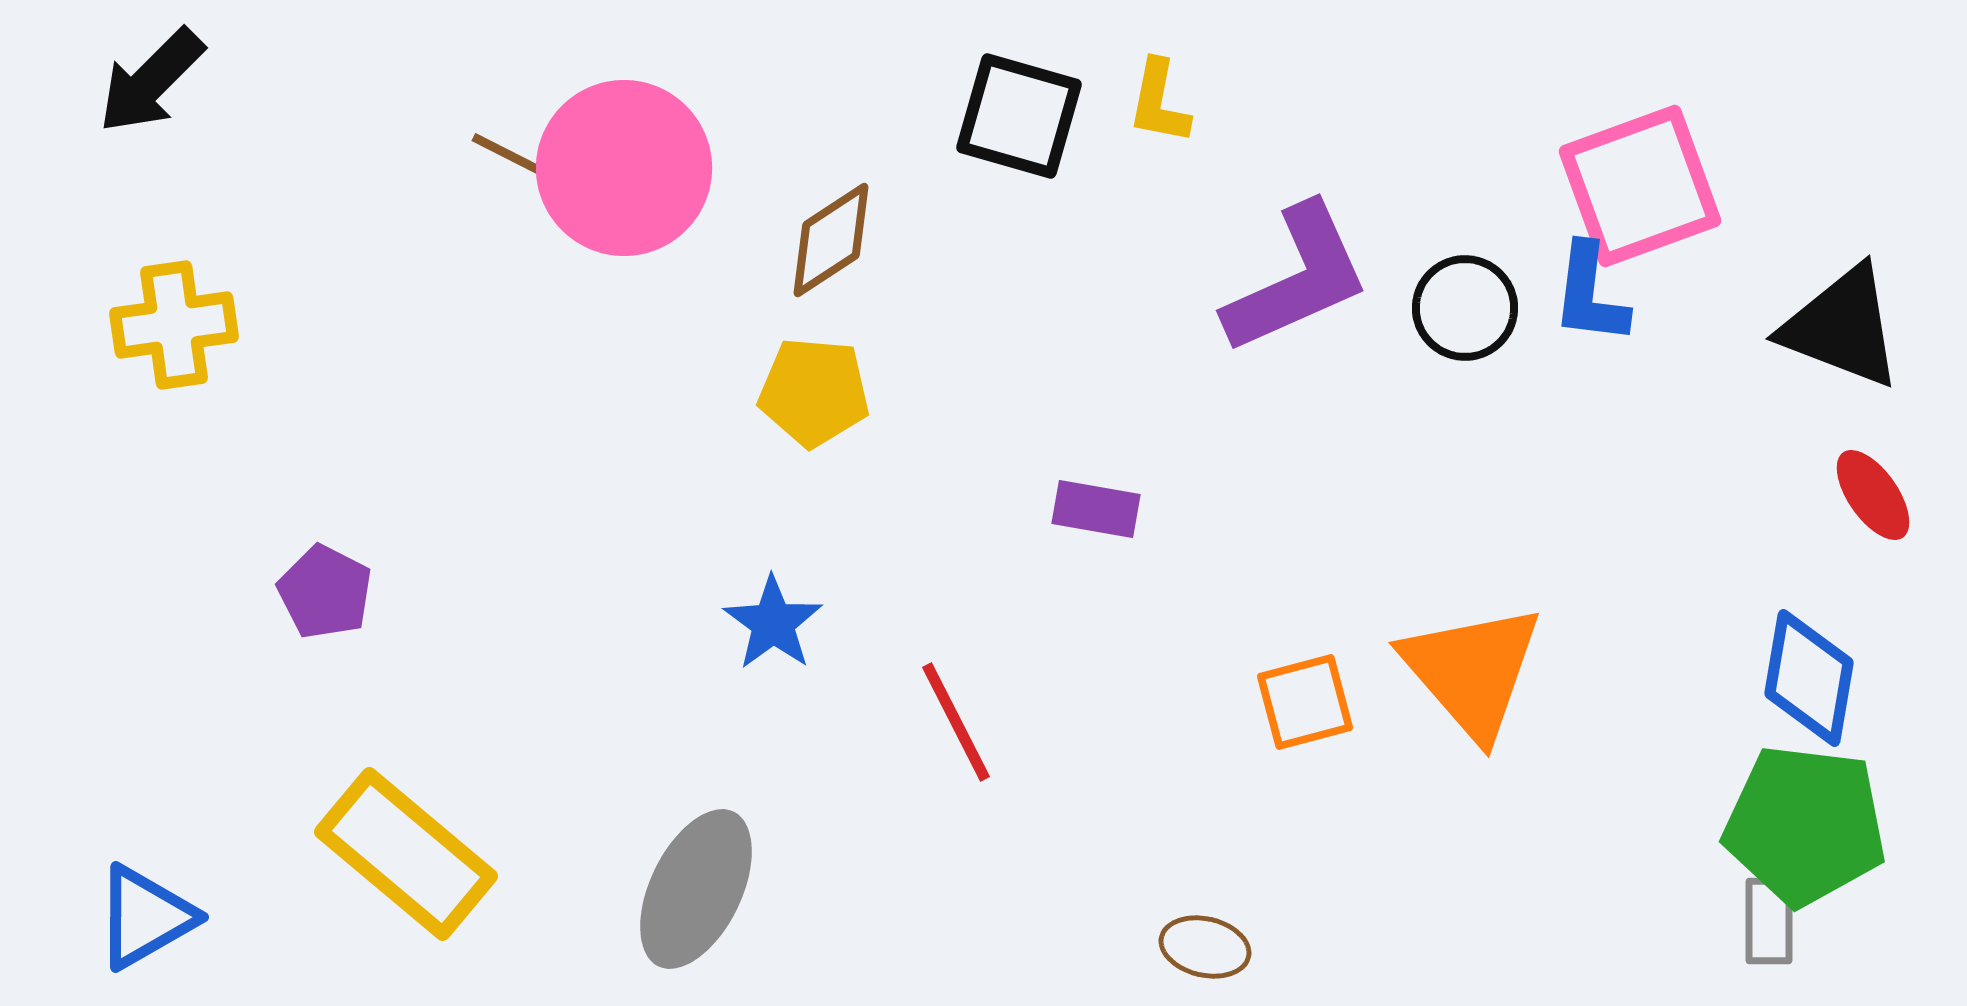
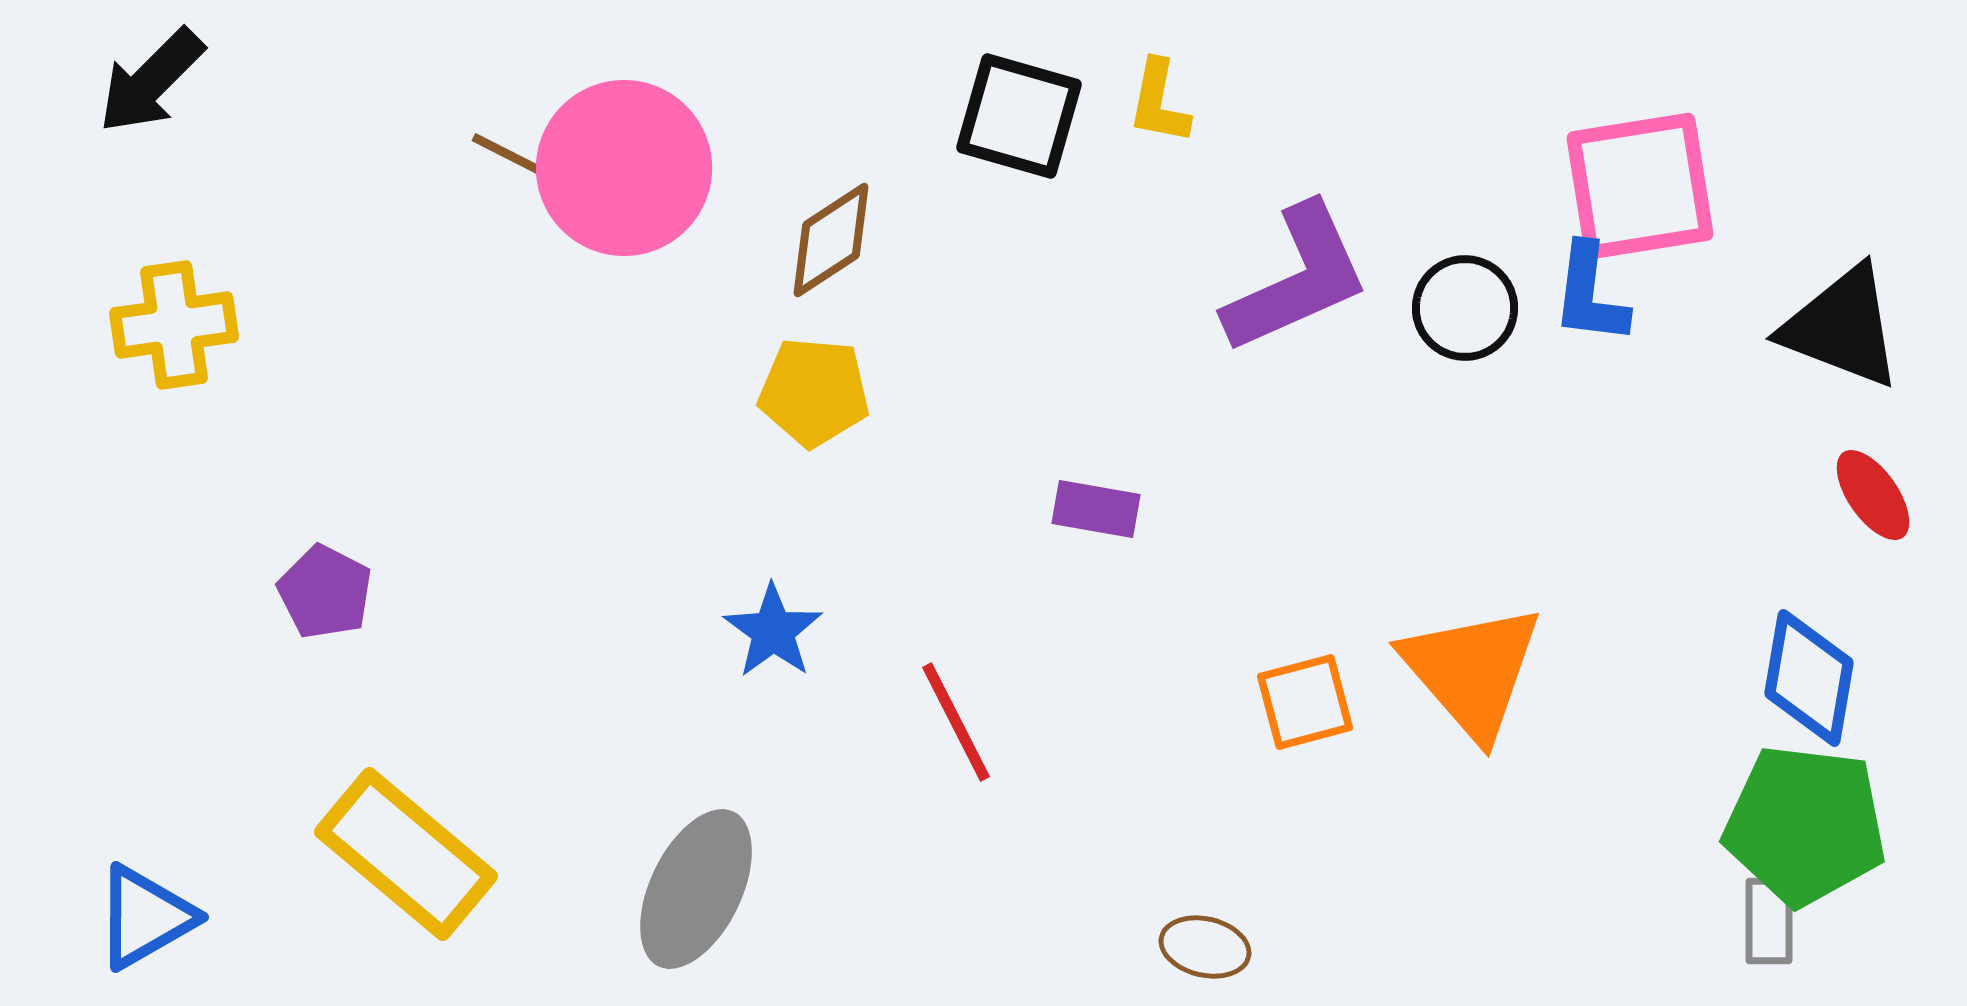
pink square: rotated 11 degrees clockwise
blue star: moved 8 px down
